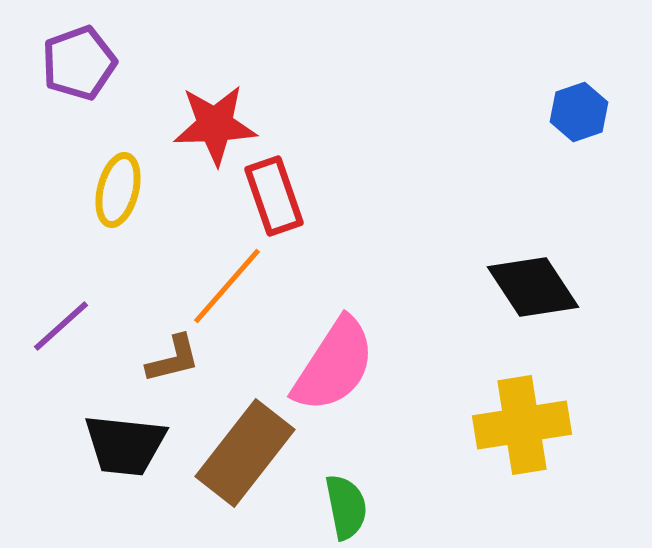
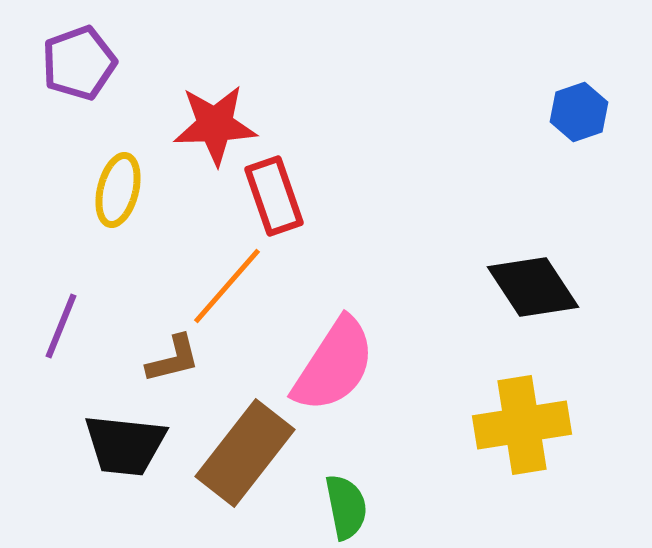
purple line: rotated 26 degrees counterclockwise
